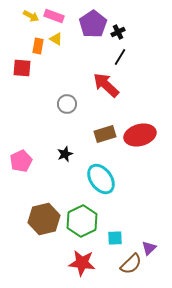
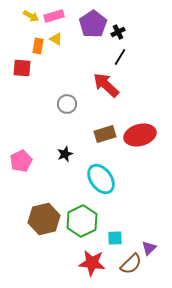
pink rectangle: rotated 36 degrees counterclockwise
red star: moved 10 px right
